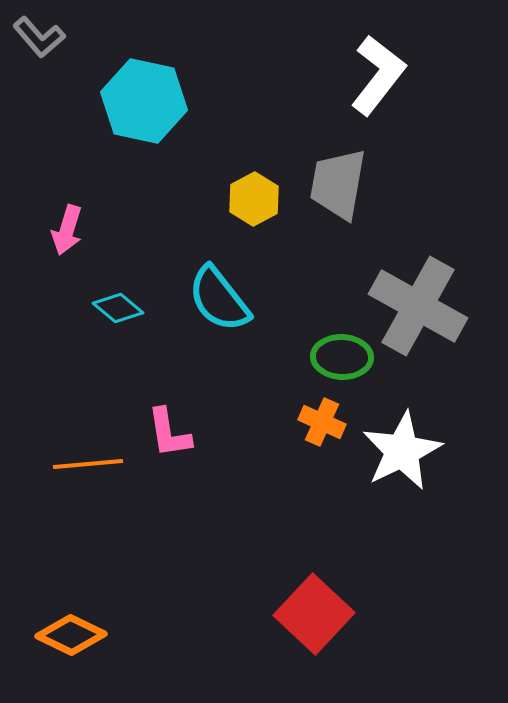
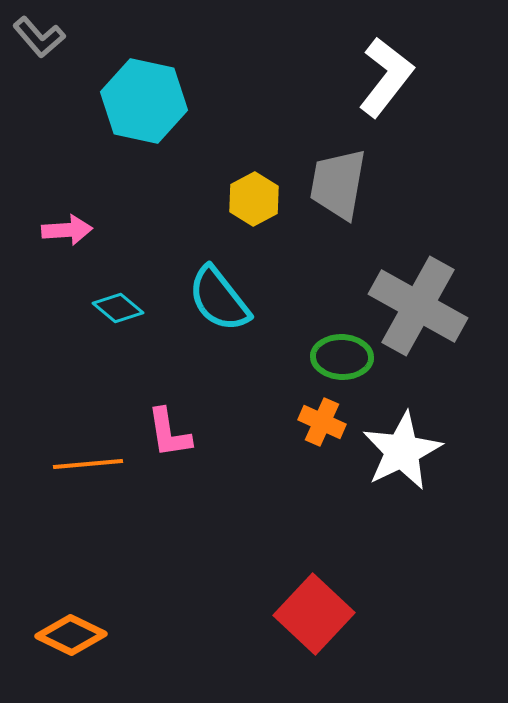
white L-shape: moved 8 px right, 2 px down
pink arrow: rotated 111 degrees counterclockwise
